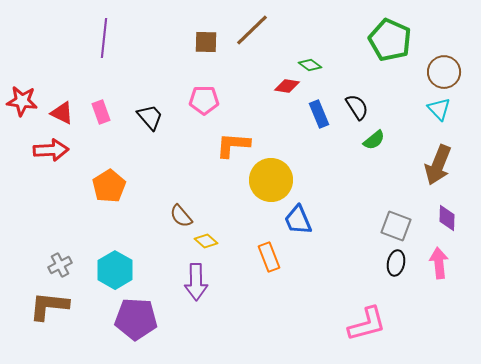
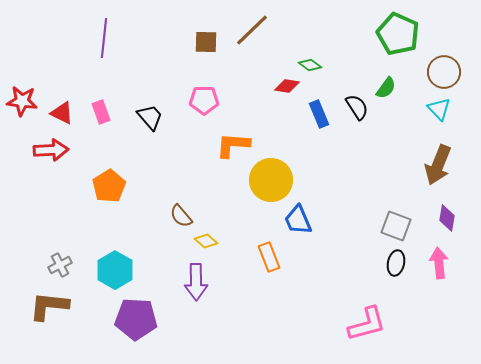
green pentagon: moved 8 px right, 6 px up
green semicircle: moved 12 px right, 52 px up; rotated 15 degrees counterclockwise
purple diamond: rotated 8 degrees clockwise
